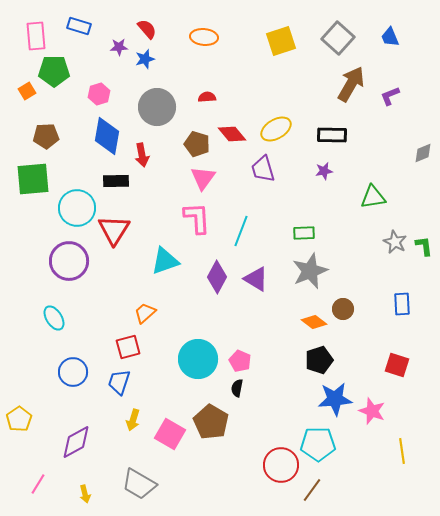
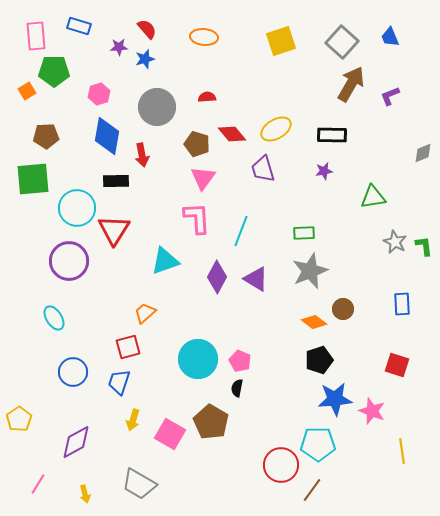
gray square at (338, 38): moved 4 px right, 4 px down
